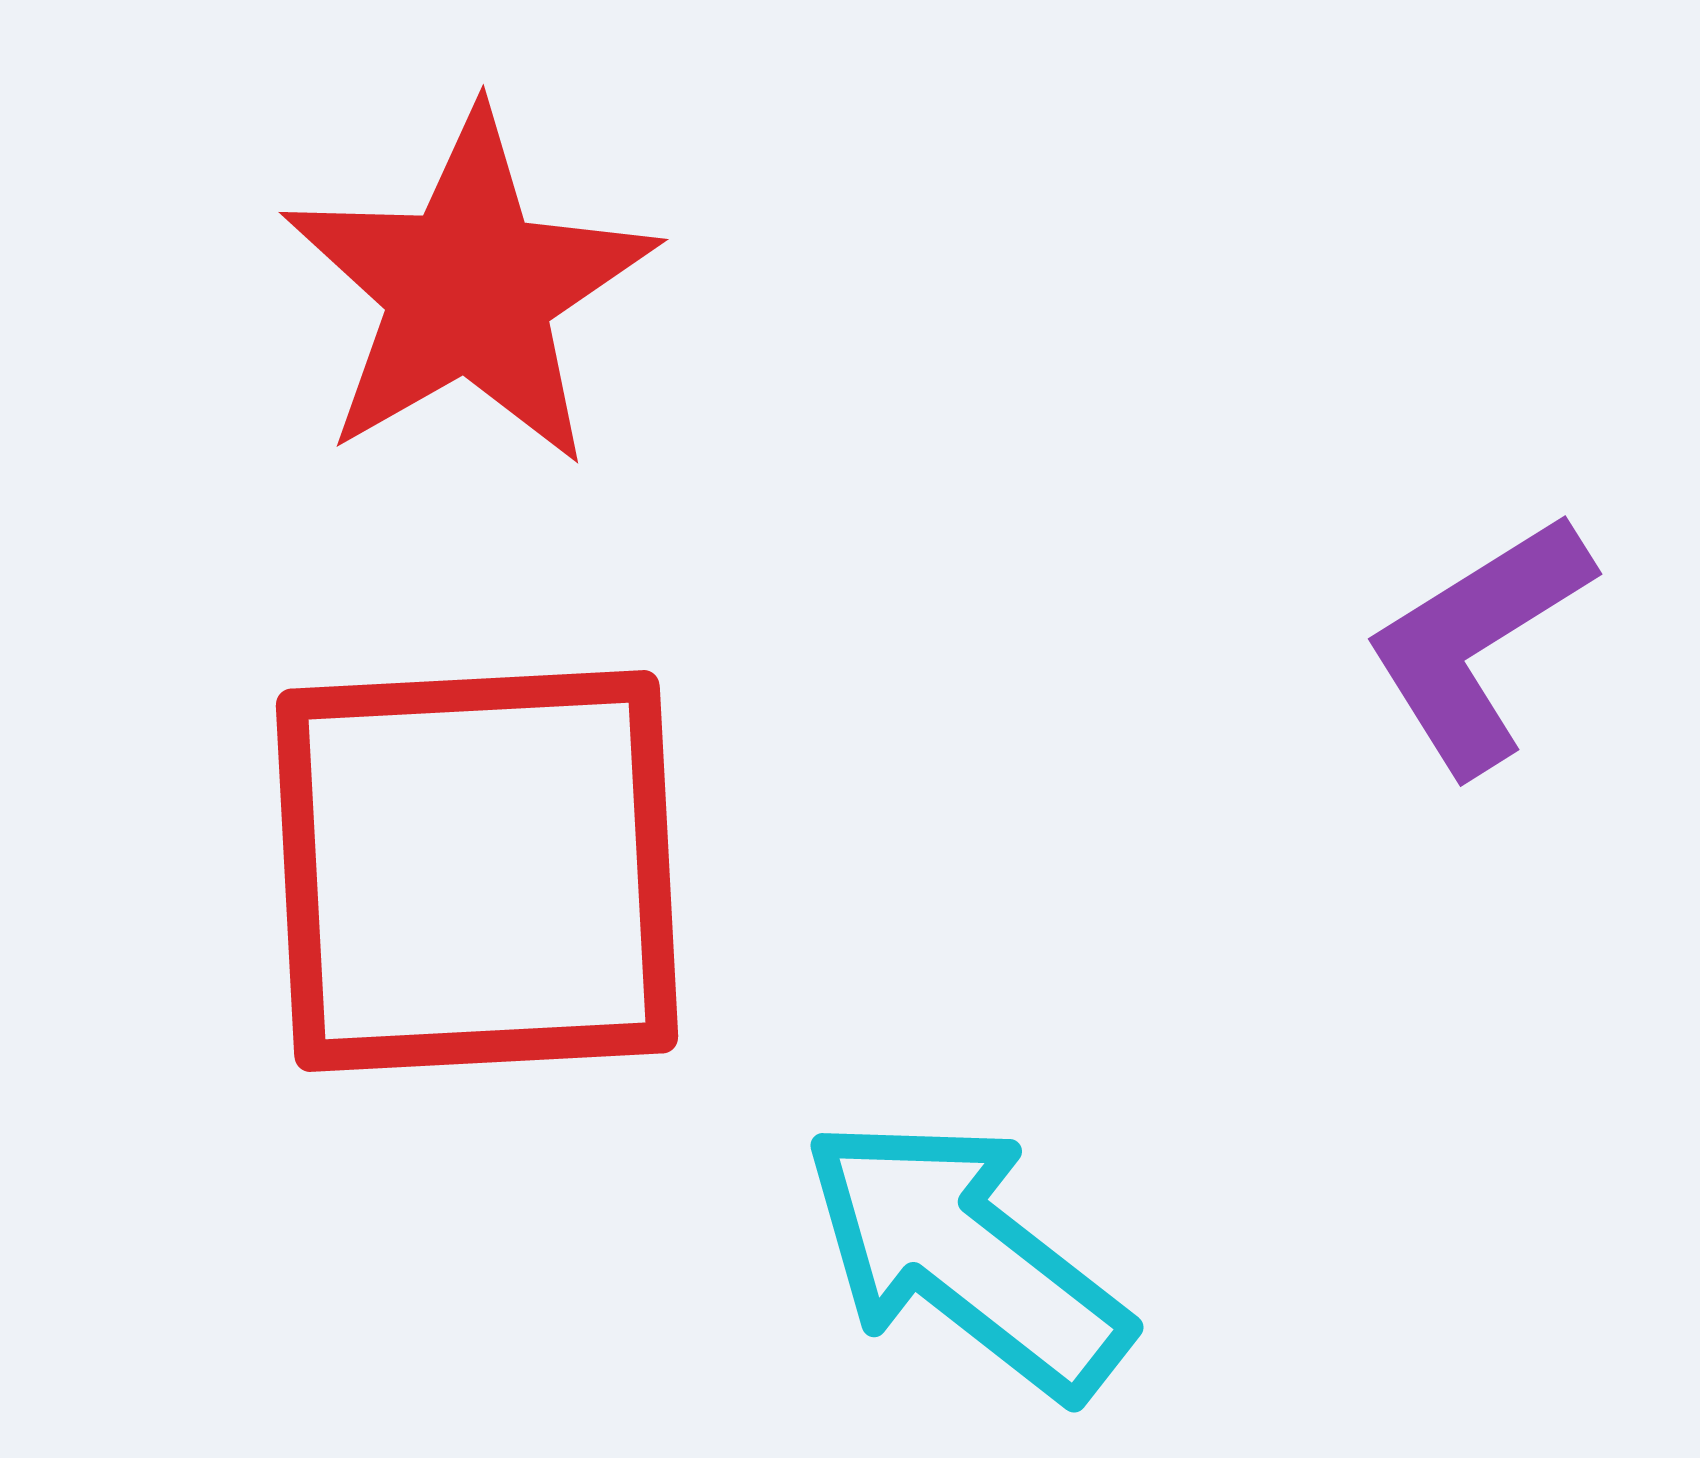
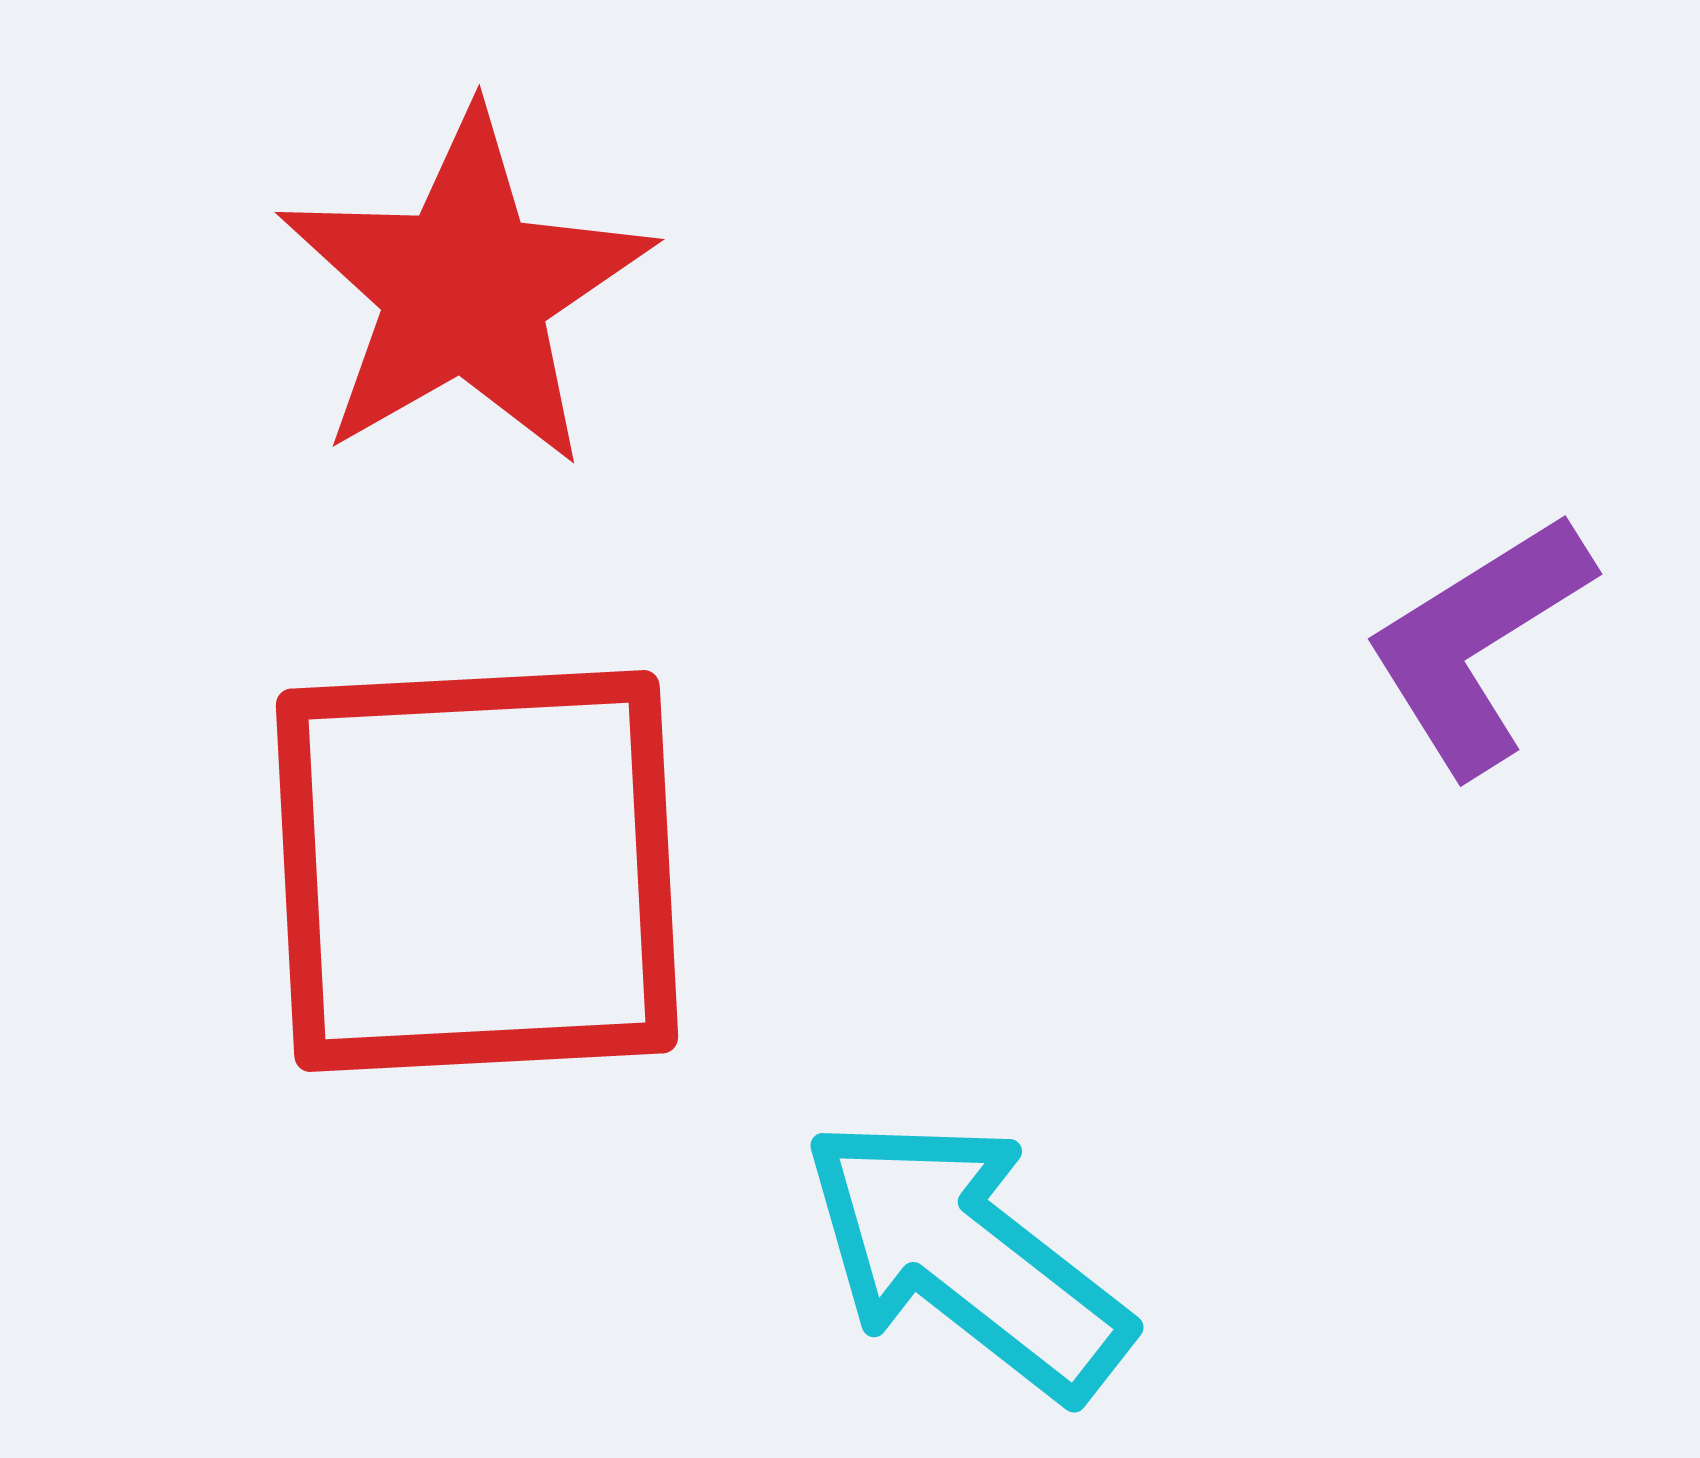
red star: moved 4 px left
